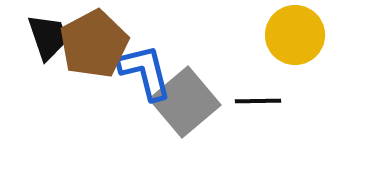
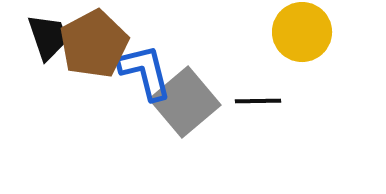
yellow circle: moved 7 px right, 3 px up
